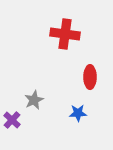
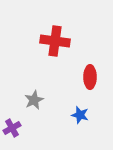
red cross: moved 10 px left, 7 px down
blue star: moved 2 px right, 2 px down; rotated 18 degrees clockwise
purple cross: moved 8 px down; rotated 18 degrees clockwise
